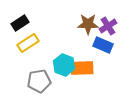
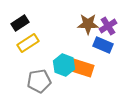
orange rectangle: rotated 20 degrees clockwise
